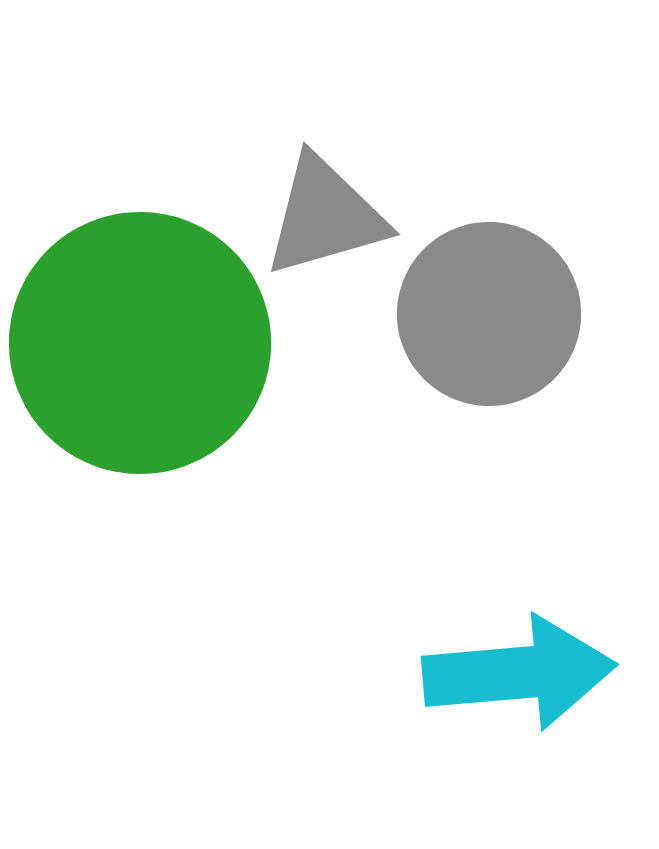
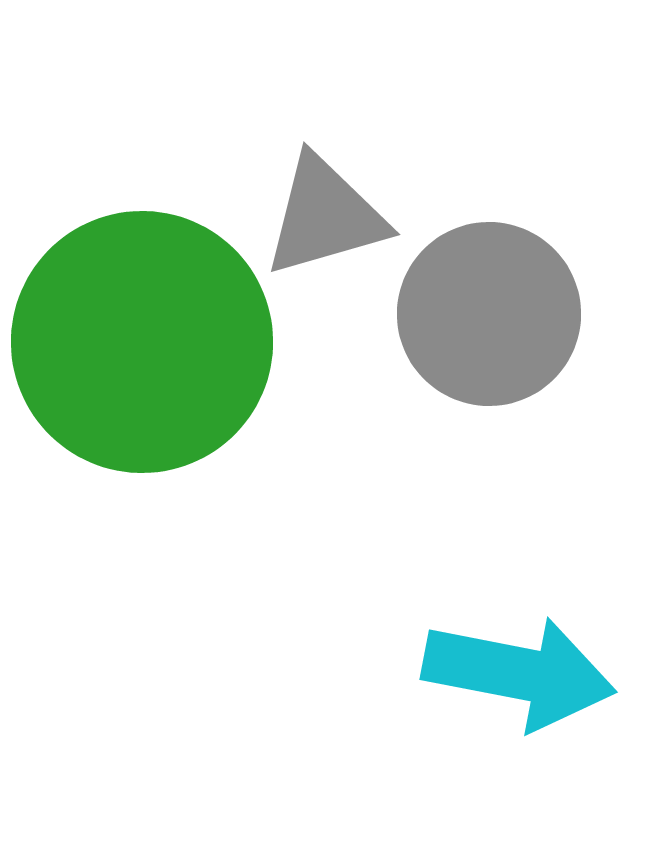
green circle: moved 2 px right, 1 px up
cyan arrow: rotated 16 degrees clockwise
